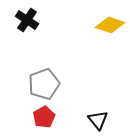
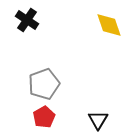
yellow diamond: moved 1 px left; rotated 52 degrees clockwise
black triangle: rotated 10 degrees clockwise
